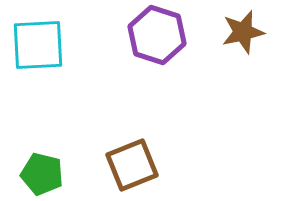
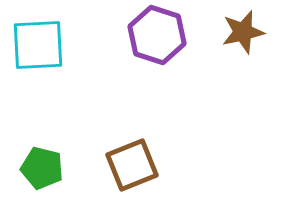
green pentagon: moved 6 px up
